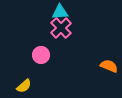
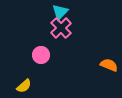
cyan triangle: rotated 42 degrees counterclockwise
orange semicircle: moved 1 px up
